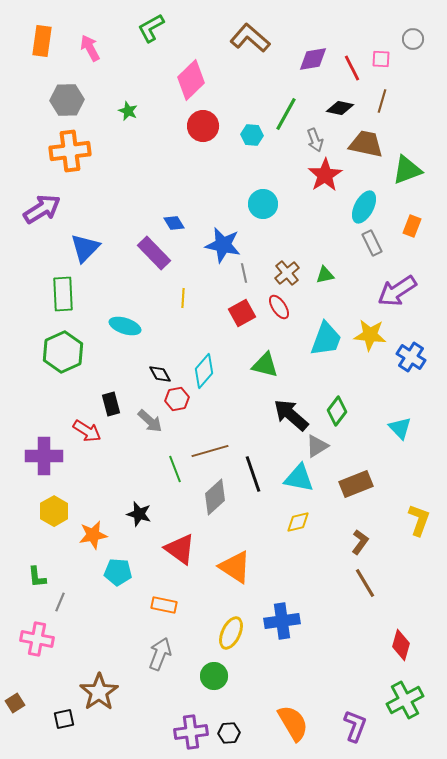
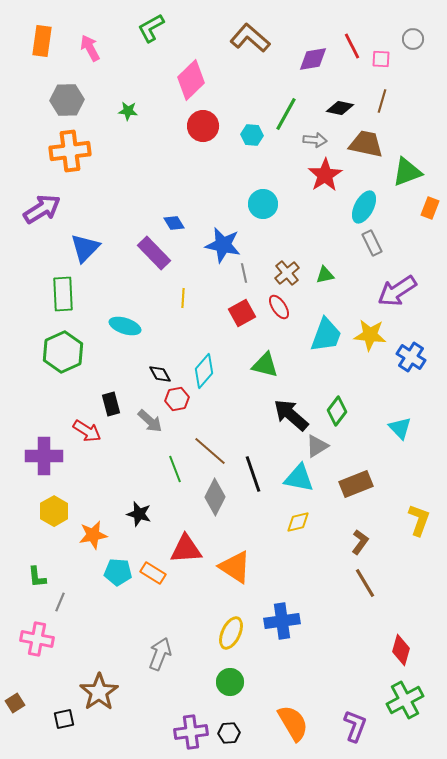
red line at (352, 68): moved 22 px up
green star at (128, 111): rotated 18 degrees counterclockwise
gray arrow at (315, 140): rotated 65 degrees counterclockwise
green triangle at (407, 170): moved 2 px down
orange rectangle at (412, 226): moved 18 px right, 18 px up
cyan trapezoid at (326, 339): moved 4 px up
brown line at (210, 451): rotated 57 degrees clockwise
gray diamond at (215, 497): rotated 21 degrees counterclockwise
red triangle at (180, 549): moved 6 px right; rotated 40 degrees counterclockwise
orange rectangle at (164, 605): moved 11 px left, 32 px up; rotated 20 degrees clockwise
red diamond at (401, 645): moved 5 px down
green circle at (214, 676): moved 16 px right, 6 px down
